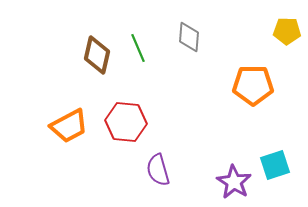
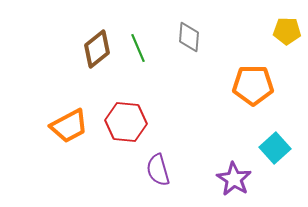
brown diamond: moved 6 px up; rotated 39 degrees clockwise
cyan square: moved 17 px up; rotated 24 degrees counterclockwise
purple star: moved 3 px up
